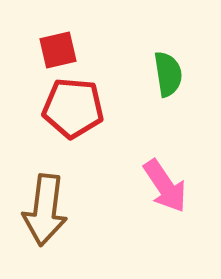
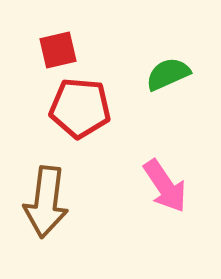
green semicircle: rotated 105 degrees counterclockwise
red pentagon: moved 7 px right
brown arrow: moved 1 px right, 8 px up
